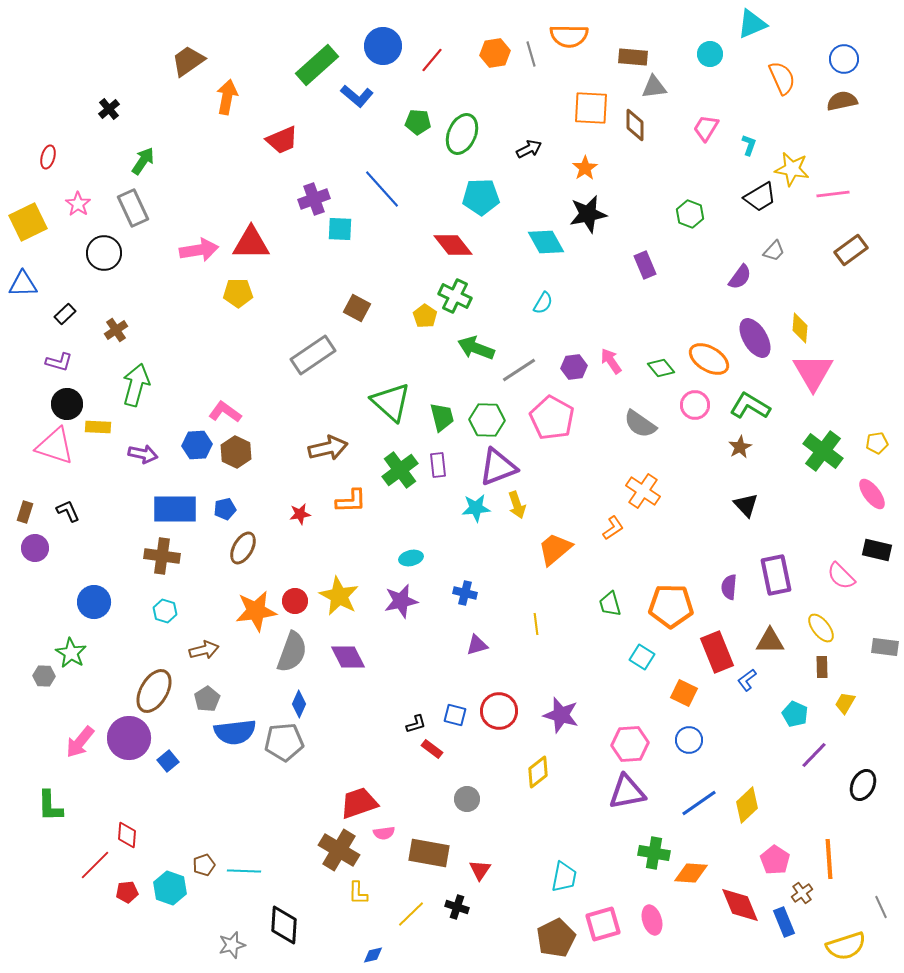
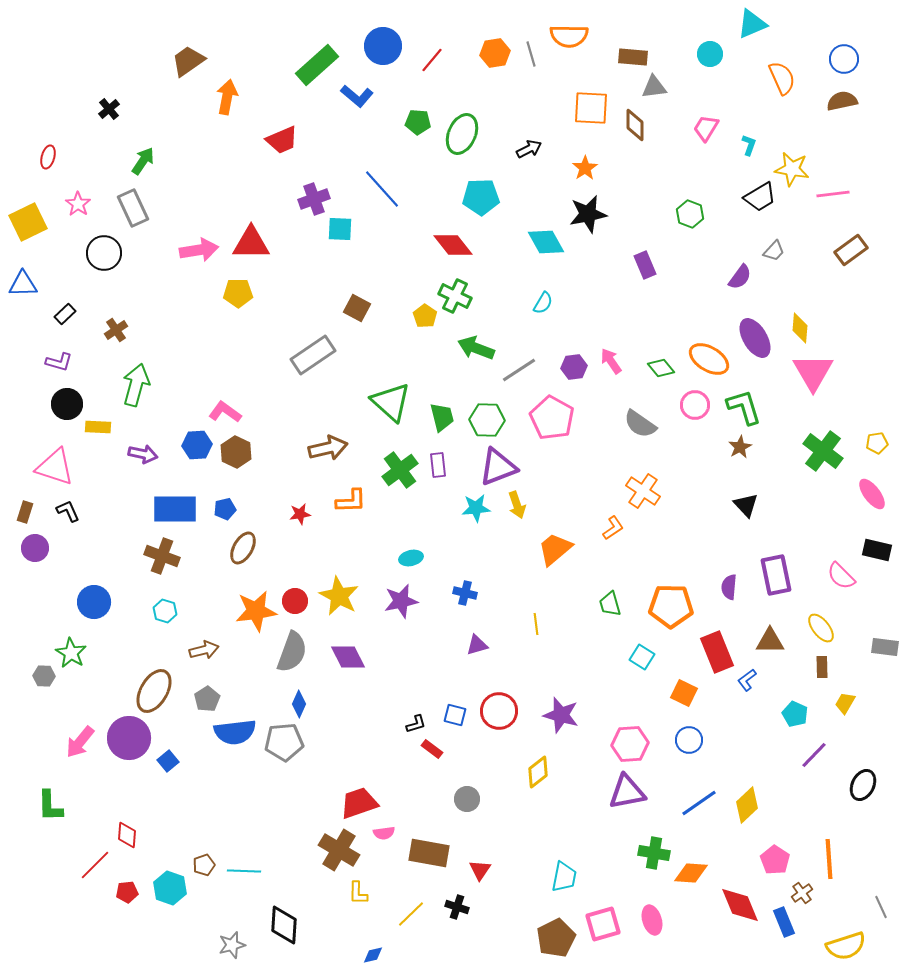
green L-shape at (750, 406): moved 6 px left, 1 px down; rotated 42 degrees clockwise
pink triangle at (55, 446): moved 21 px down
brown cross at (162, 556): rotated 12 degrees clockwise
